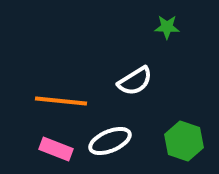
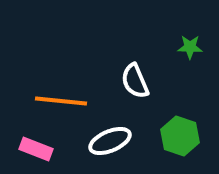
green star: moved 23 px right, 20 px down
white semicircle: rotated 99 degrees clockwise
green hexagon: moved 4 px left, 5 px up
pink rectangle: moved 20 px left
